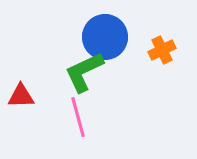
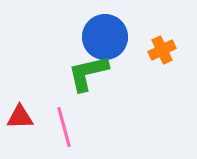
green L-shape: moved 4 px right, 1 px down; rotated 12 degrees clockwise
red triangle: moved 1 px left, 21 px down
pink line: moved 14 px left, 10 px down
